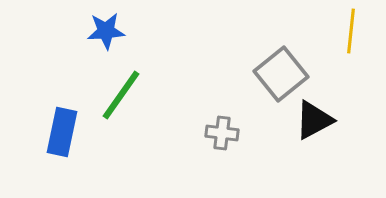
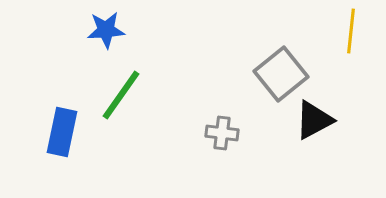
blue star: moved 1 px up
